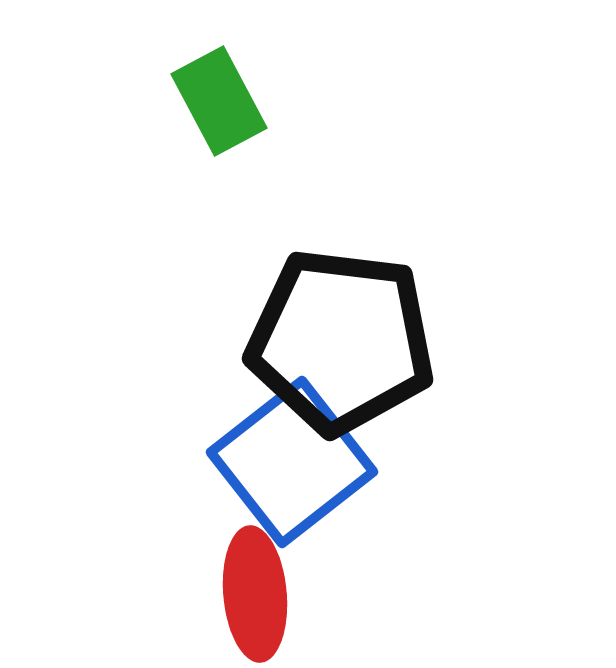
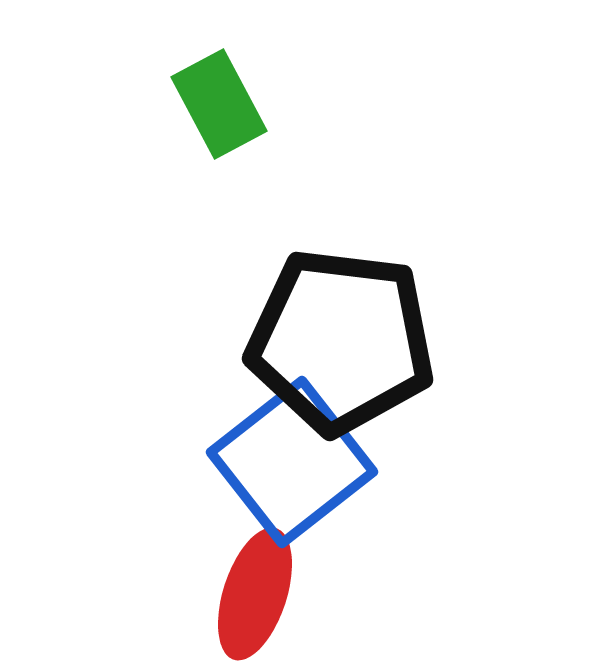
green rectangle: moved 3 px down
red ellipse: rotated 23 degrees clockwise
